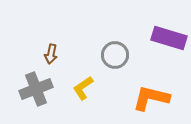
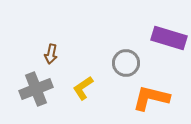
gray circle: moved 11 px right, 8 px down
